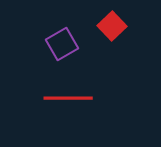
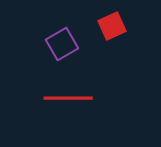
red square: rotated 20 degrees clockwise
